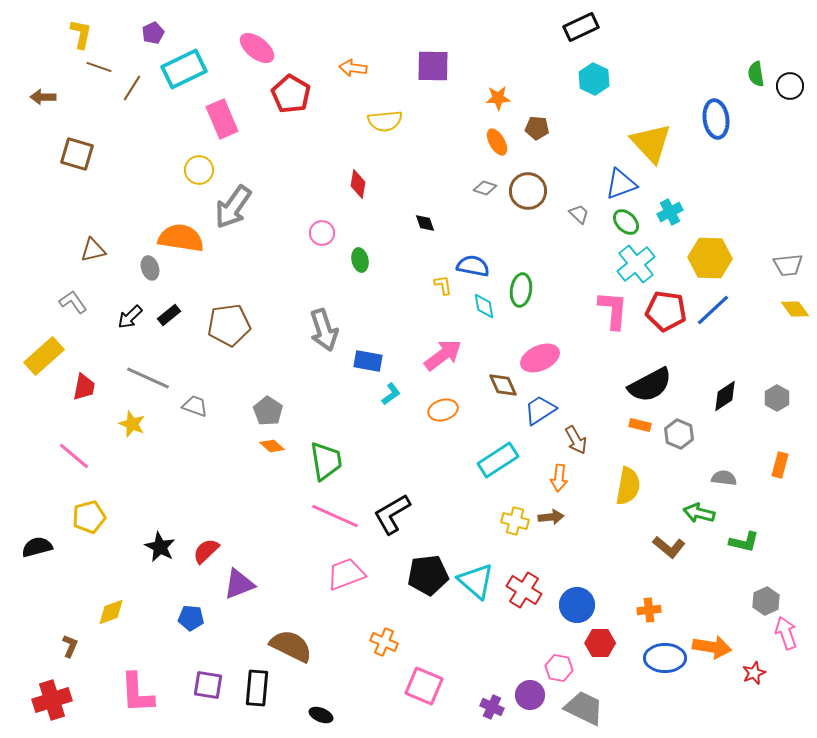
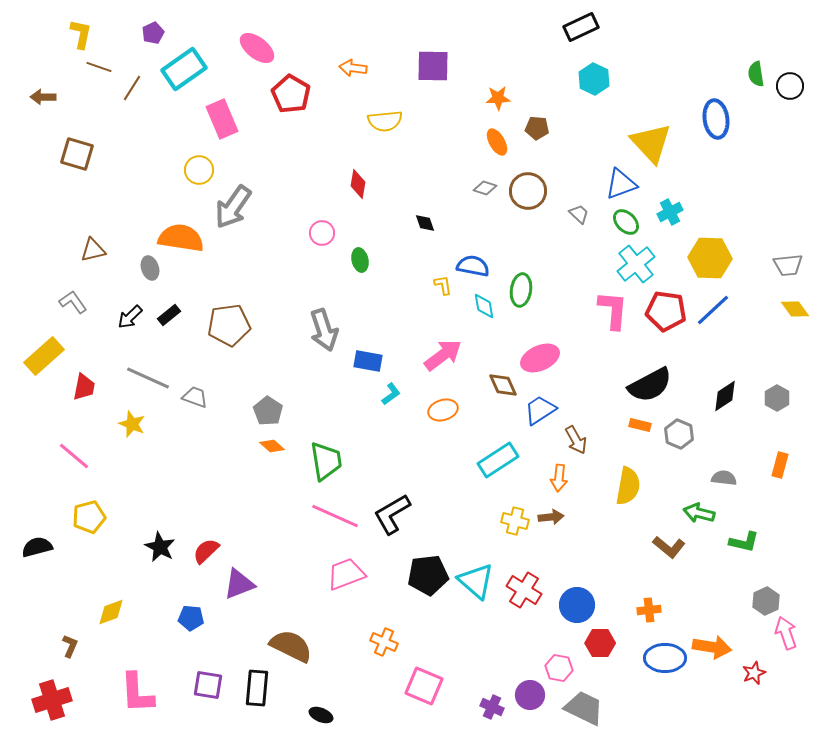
cyan rectangle at (184, 69): rotated 9 degrees counterclockwise
gray trapezoid at (195, 406): moved 9 px up
